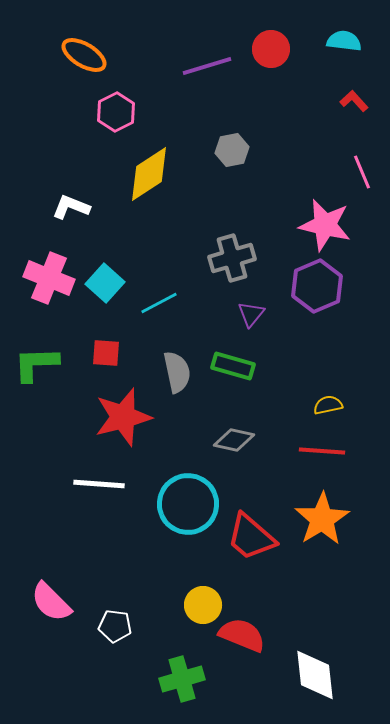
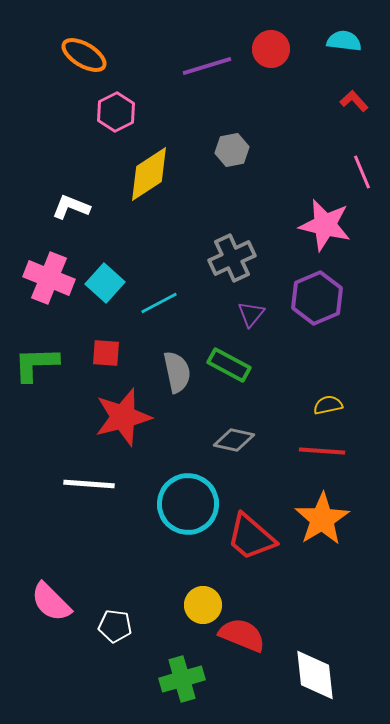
gray cross: rotated 9 degrees counterclockwise
purple hexagon: moved 12 px down
green rectangle: moved 4 px left, 1 px up; rotated 12 degrees clockwise
white line: moved 10 px left
